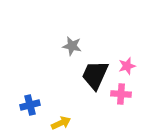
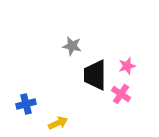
black trapezoid: rotated 24 degrees counterclockwise
pink cross: rotated 30 degrees clockwise
blue cross: moved 4 px left, 1 px up
yellow arrow: moved 3 px left
